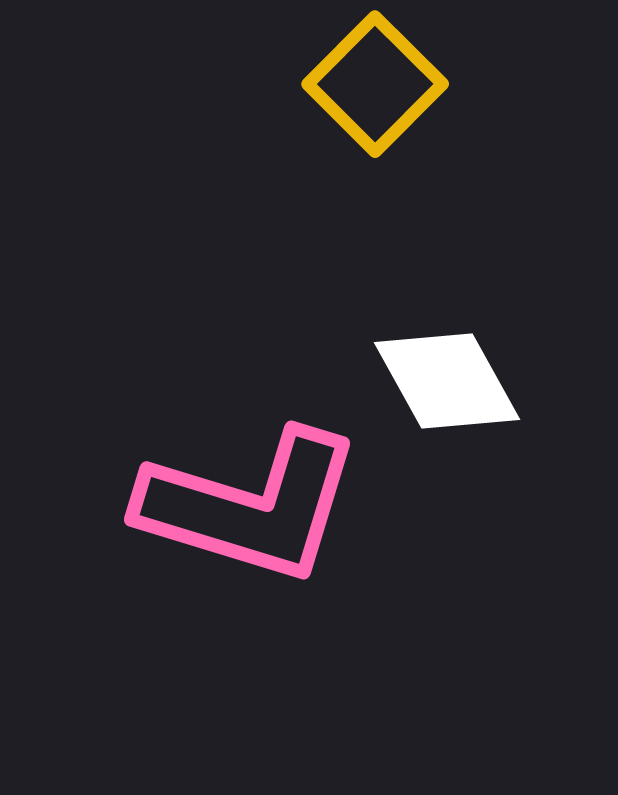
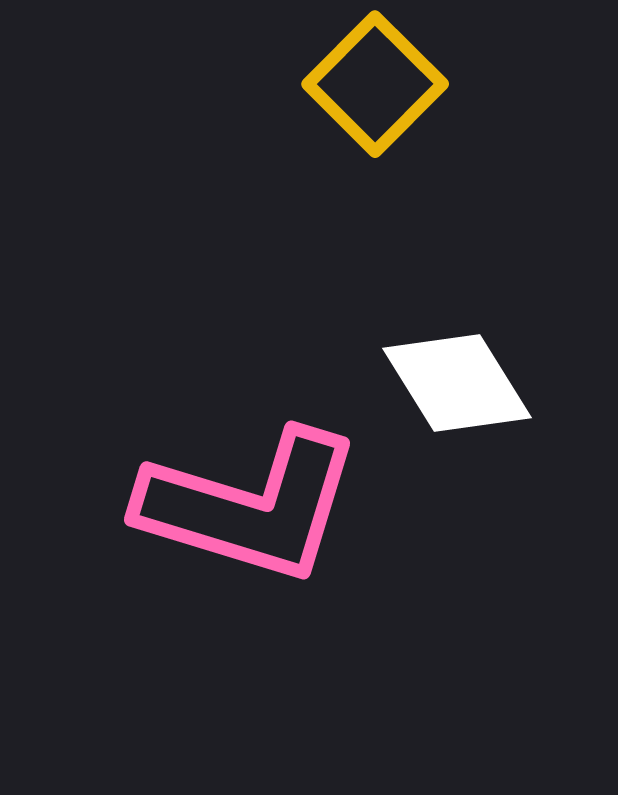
white diamond: moved 10 px right, 2 px down; rotated 3 degrees counterclockwise
